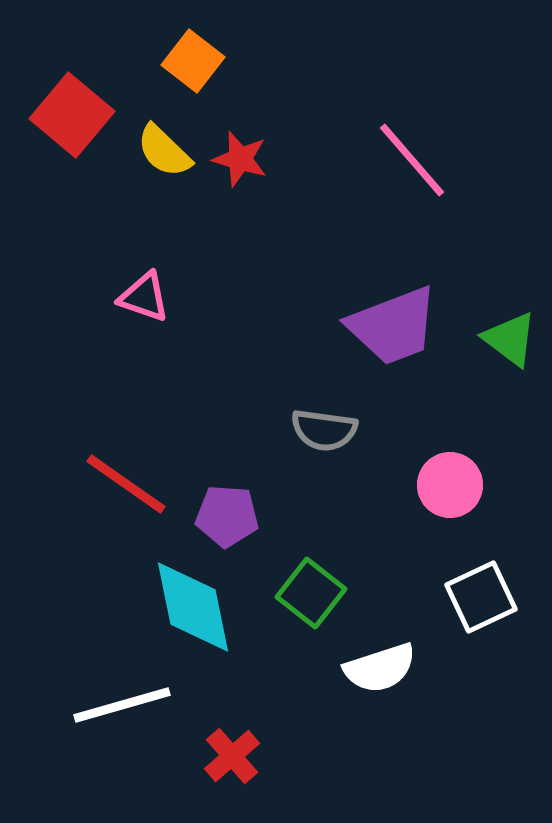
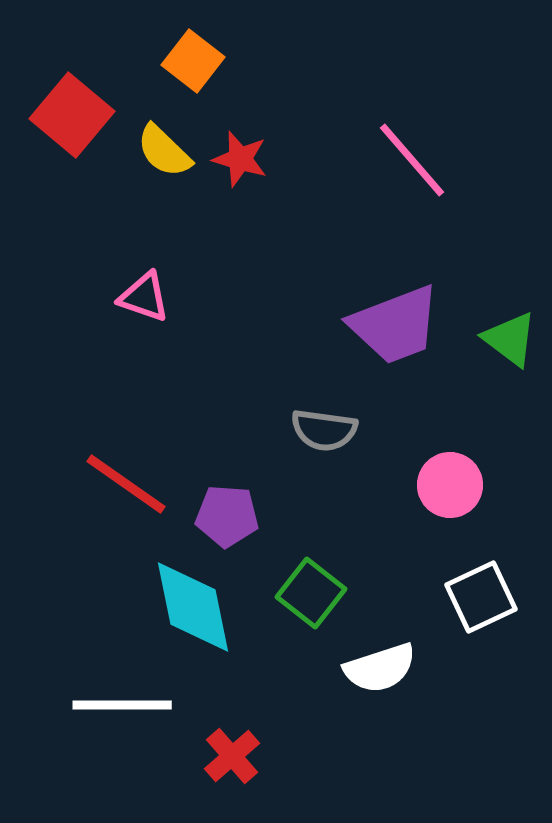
purple trapezoid: moved 2 px right, 1 px up
white line: rotated 16 degrees clockwise
